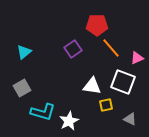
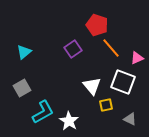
red pentagon: rotated 20 degrees clockwise
white triangle: rotated 42 degrees clockwise
cyan L-shape: rotated 45 degrees counterclockwise
white star: rotated 12 degrees counterclockwise
